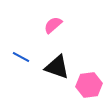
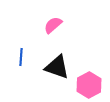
blue line: rotated 66 degrees clockwise
pink hexagon: rotated 20 degrees counterclockwise
